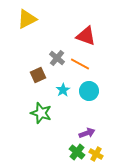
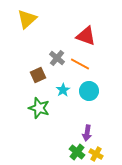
yellow triangle: rotated 15 degrees counterclockwise
green star: moved 2 px left, 5 px up
purple arrow: rotated 119 degrees clockwise
